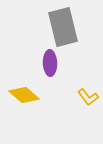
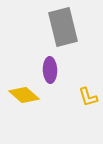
purple ellipse: moved 7 px down
yellow L-shape: rotated 20 degrees clockwise
